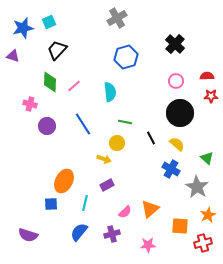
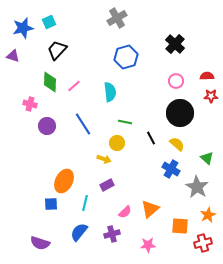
purple semicircle: moved 12 px right, 8 px down
